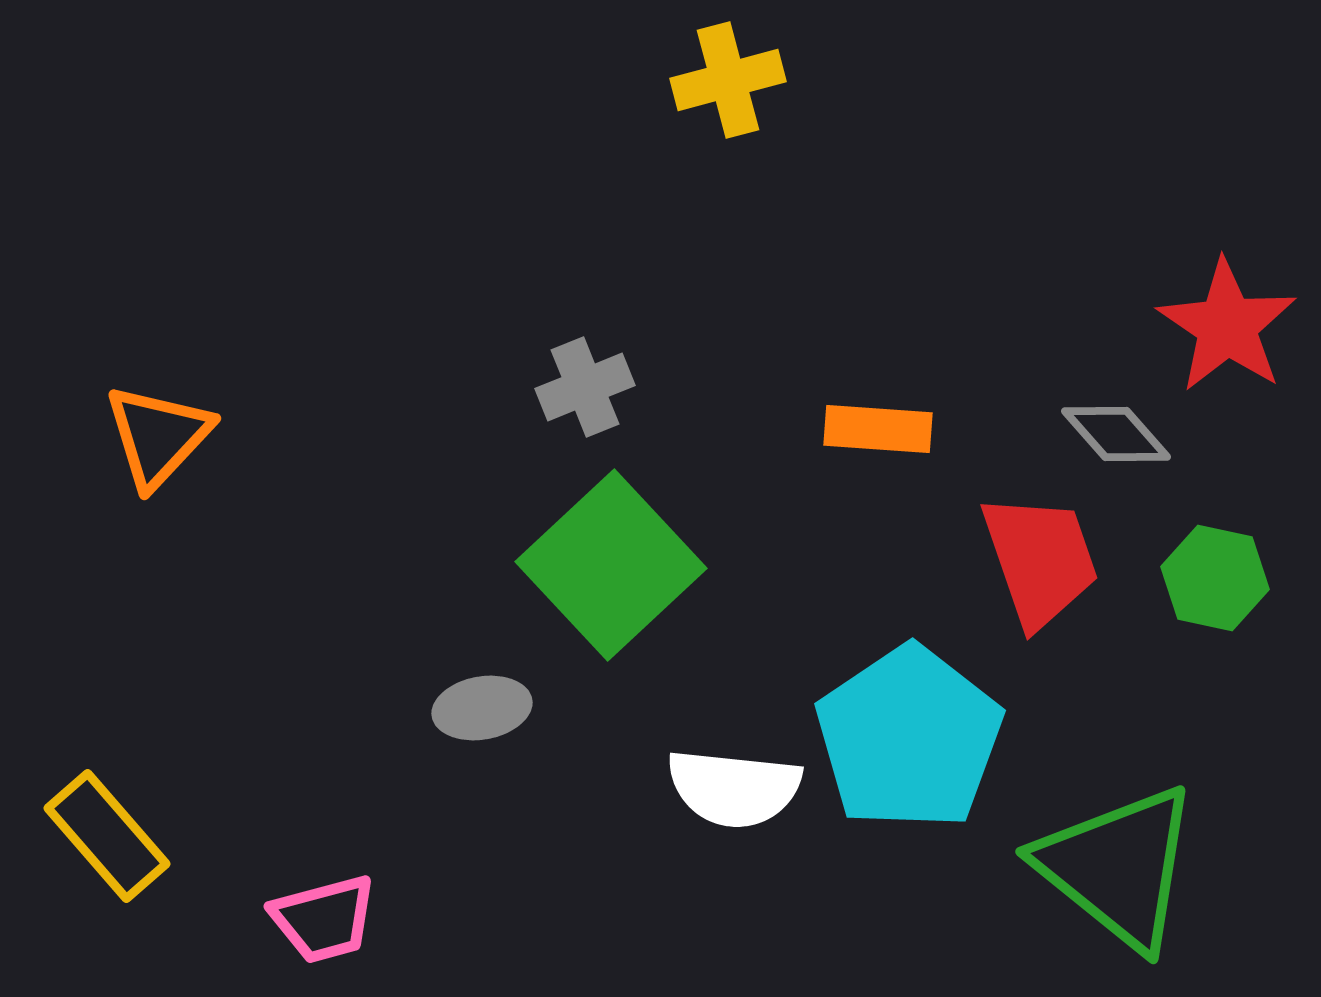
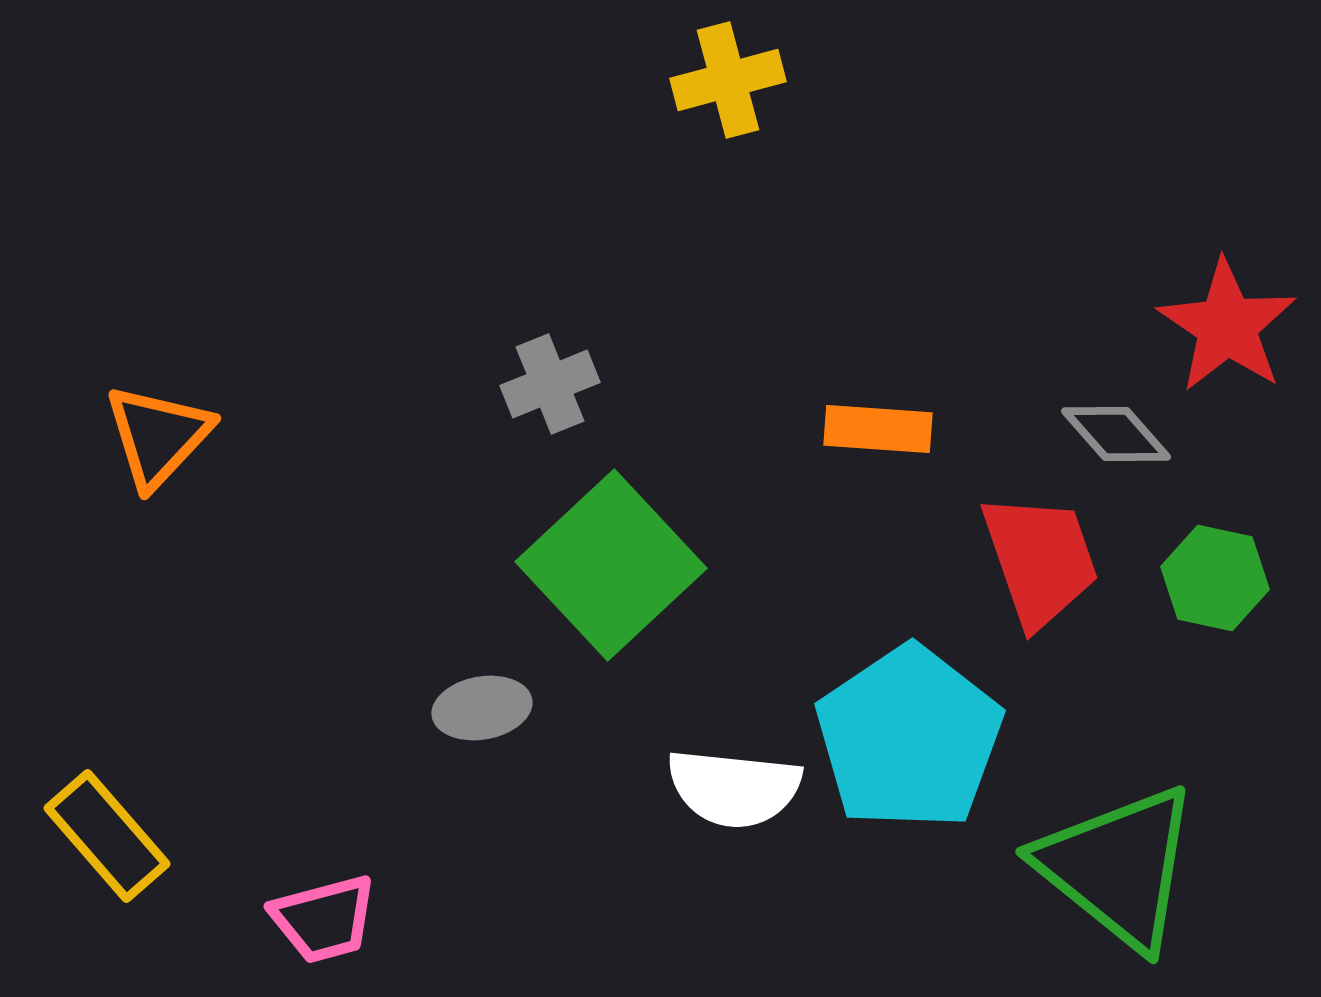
gray cross: moved 35 px left, 3 px up
